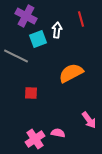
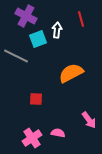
red square: moved 5 px right, 6 px down
pink cross: moved 3 px left, 1 px up
